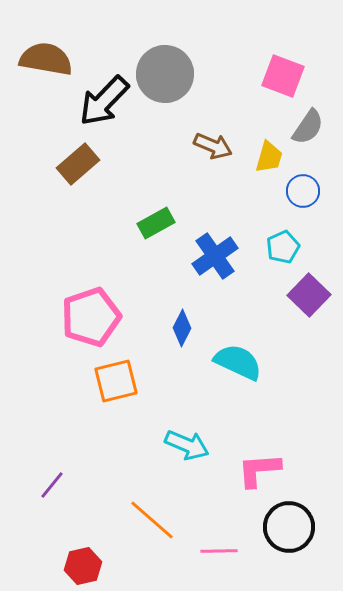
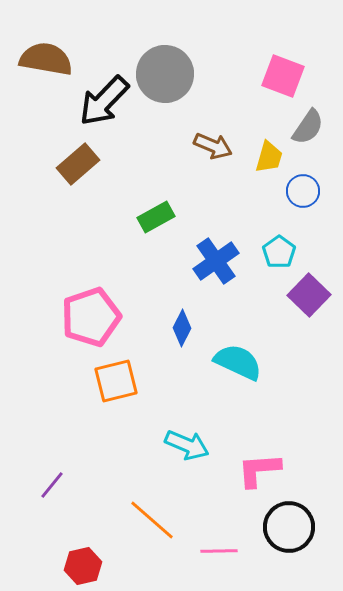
green rectangle: moved 6 px up
cyan pentagon: moved 4 px left, 5 px down; rotated 12 degrees counterclockwise
blue cross: moved 1 px right, 5 px down
